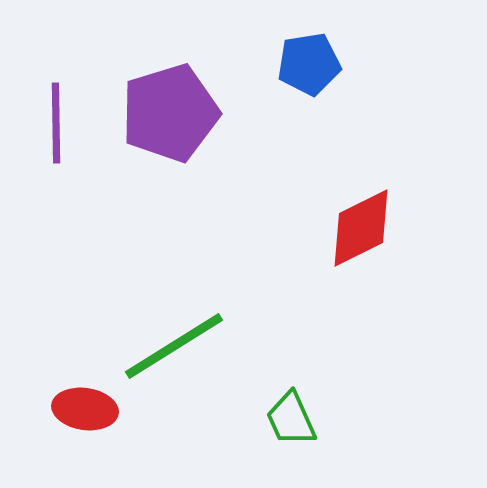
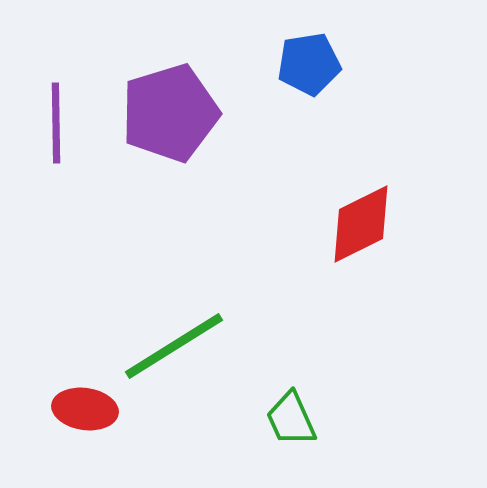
red diamond: moved 4 px up
